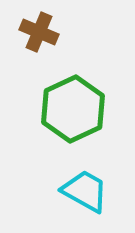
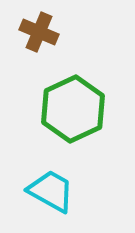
cyan trapezoid: moved 34 px left
